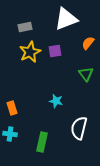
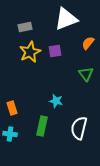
green rectangle: moved 16 px up
